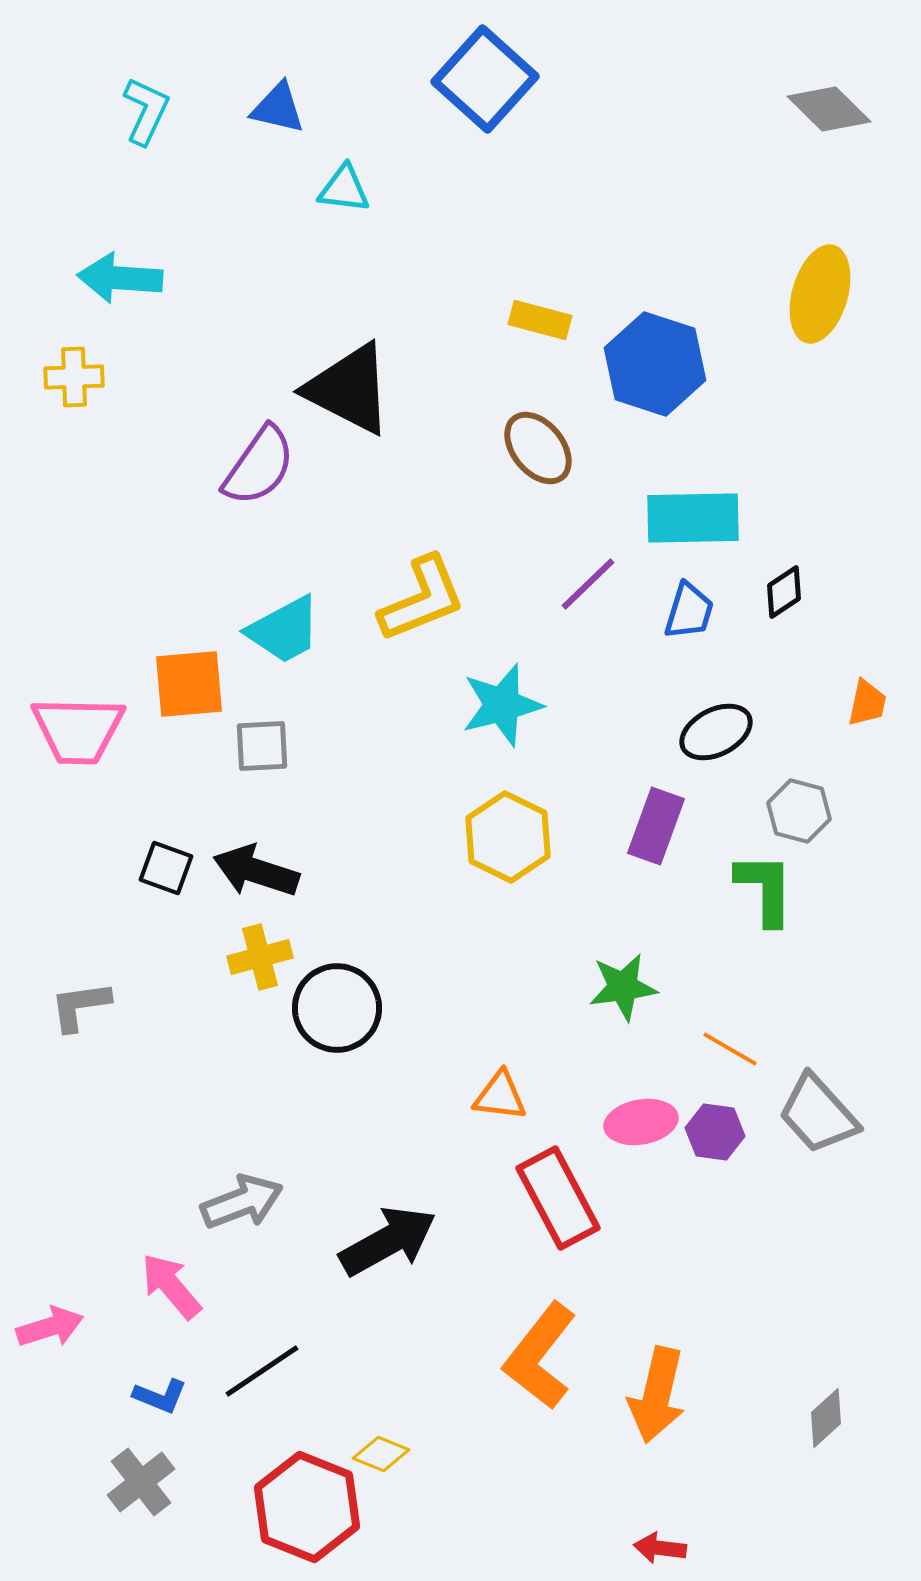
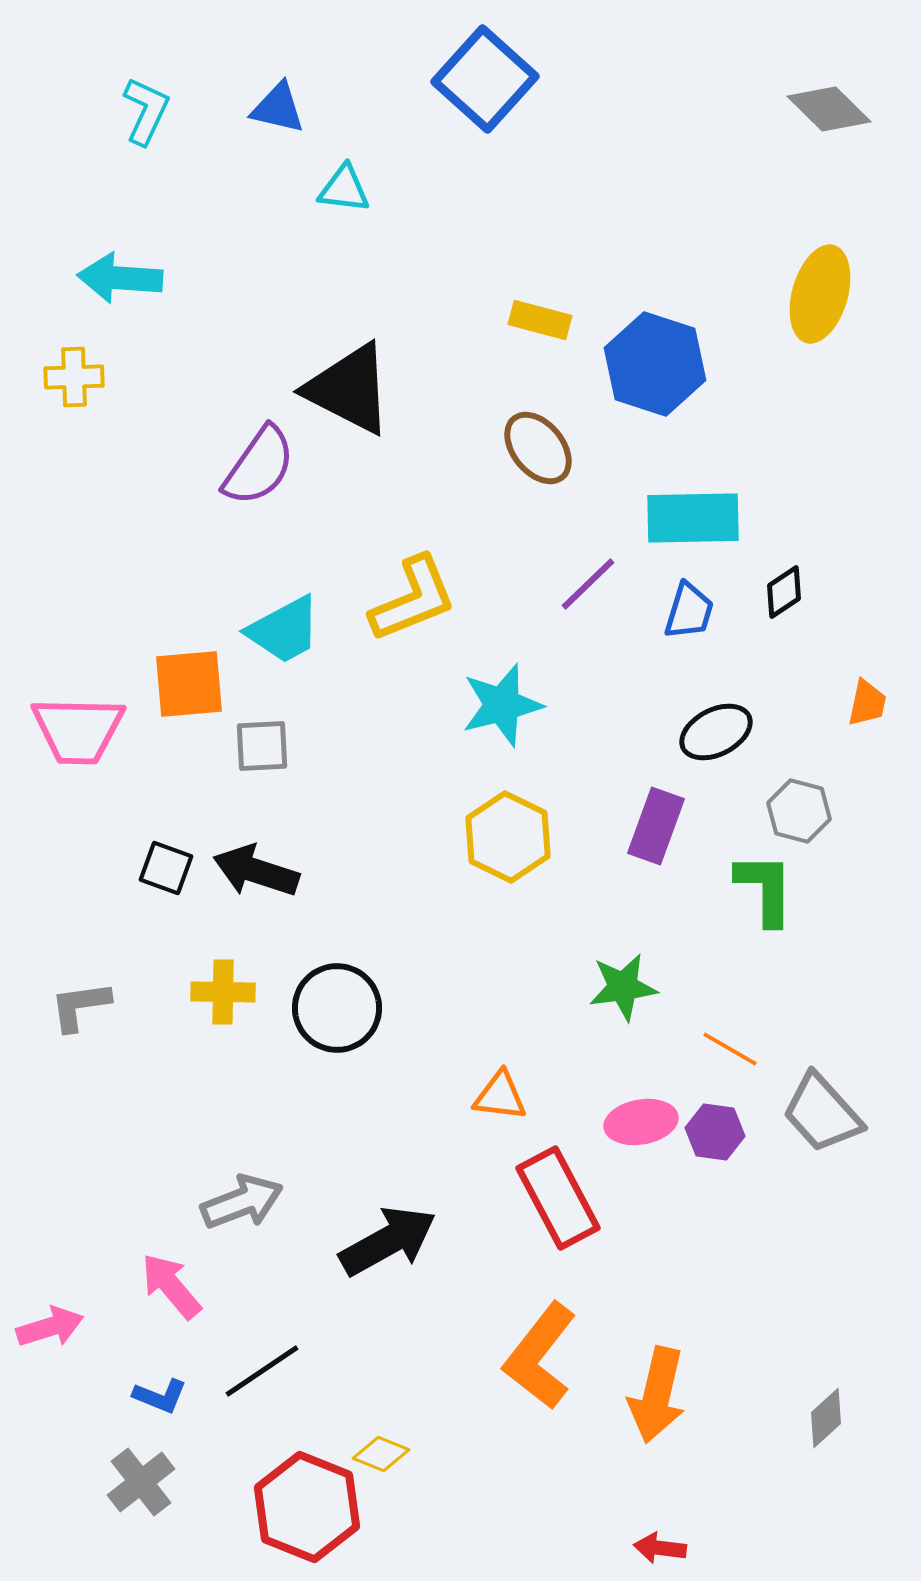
yellow L-shape at (422, 599): moved 9 px left
yellow cross at (260, 957): moved 37 px left, 35 px down; rotated 16 degrees clockwise
gray trapezoid at (818, 1114): moved 4 px right, 1 px up
